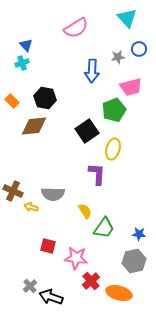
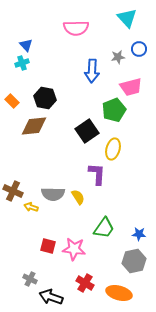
pink semicircle: rotated 30 degrees clockwise
yellow semicircle: moved 7 px left, 14 px up
pink star: moved 2 px left, 9 px up
red cross: moved 6 px left, 2 px down; rotated 18 degrees counterclockwise
gray cross: moved 7 px up; rotated 24 degrees counterclockwise
